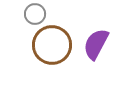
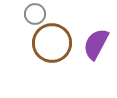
brown circle: moved 2 px up
